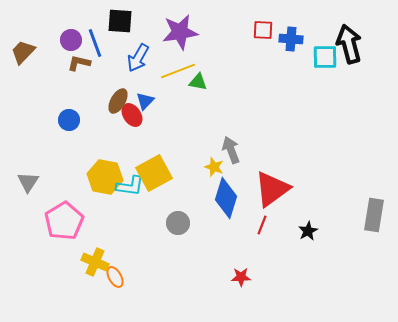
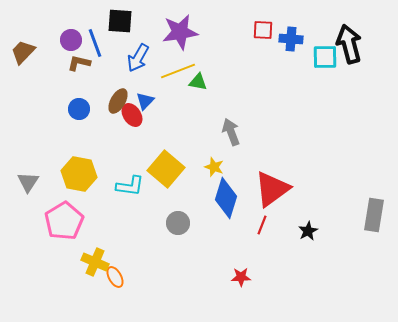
blue circle: moved 10 px right, 11 px up
gray arrow: moved 18 px up
yellow square: moved 12 px right, 4 px up; rotated 21 degrees counterclockwise
yellow hexagon: moved 26 px left, 3 px up
